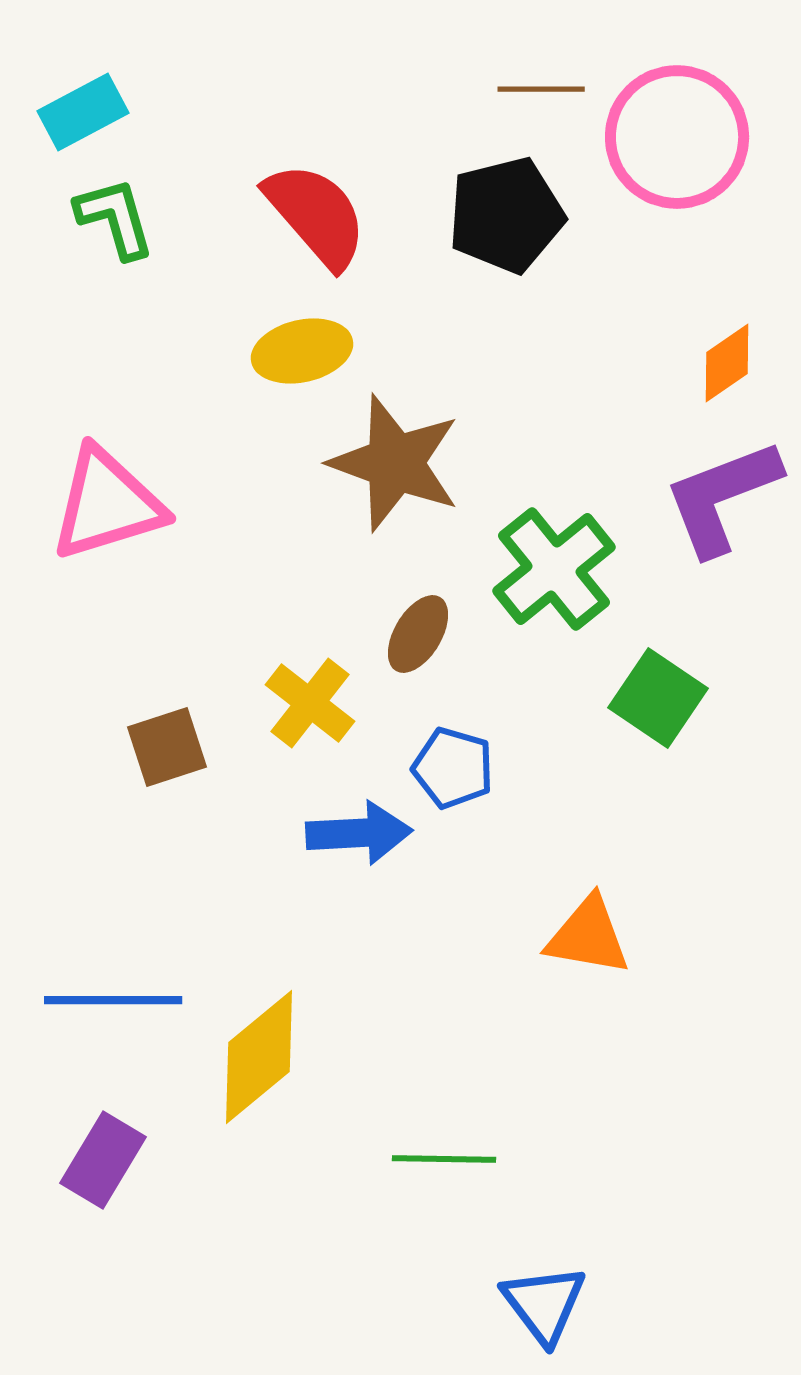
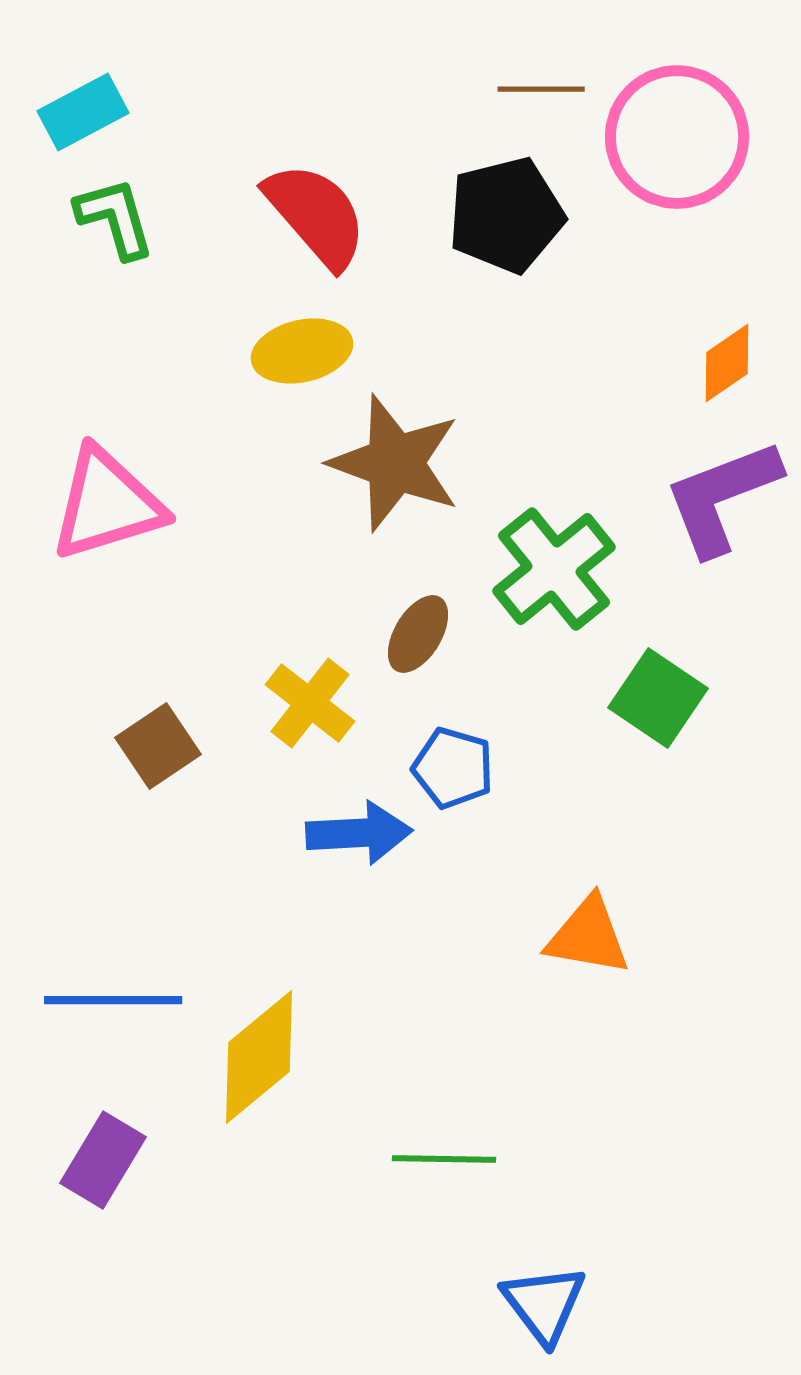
brown square: moved 9 px left, 1 px up; rotated 16 degrees counterclockwise
